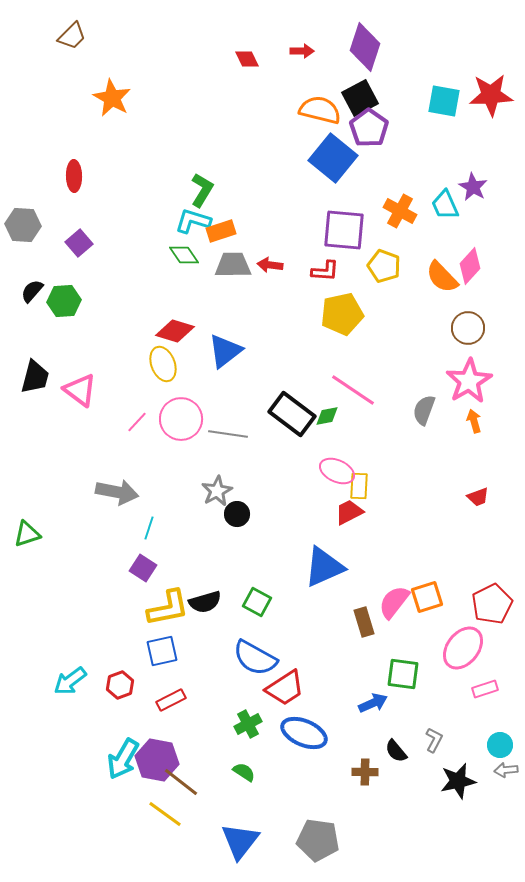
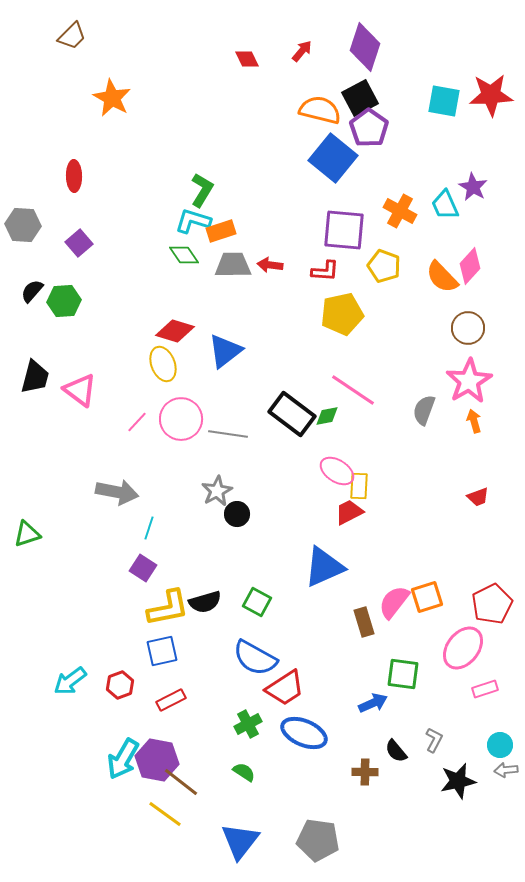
red arrow at (302, 51): rotated 50 degrees counterclockwise
pink ellipse at (337, 471): rotated 8 degrees clockwise
